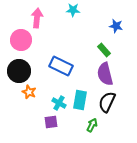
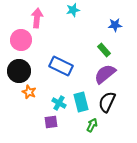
cyan star: rotated 16 degrees counterclockwise
blue star: moved 1 px left, 1 px up; rotated 16 degrees counterclockwise
purple semicircle: rotated 65 degrees clockwise
cyan rectangle: moved 1 px right, 2 px down; rotated 24 degrees counterclockwise
